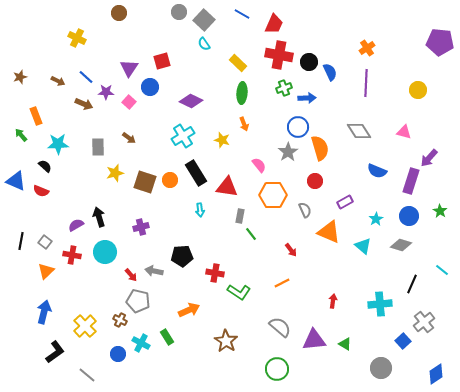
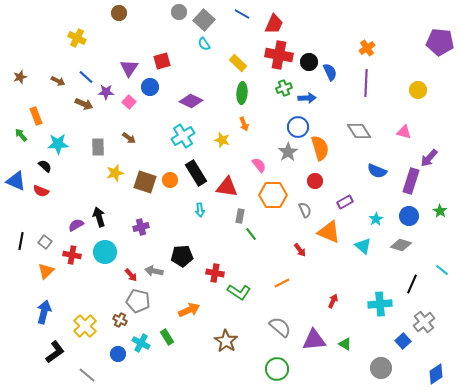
red arrow at (291, 250): moved 9 px right
red arrow at (333, 301): rotated 16 degrees clockwise
